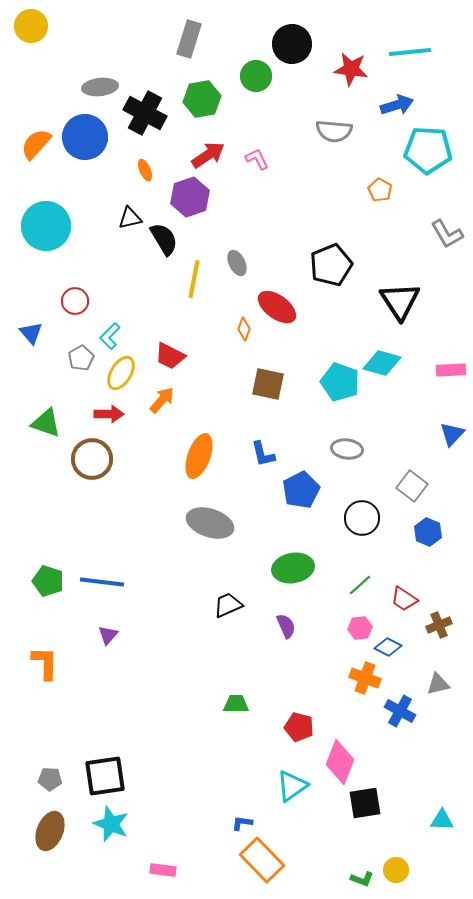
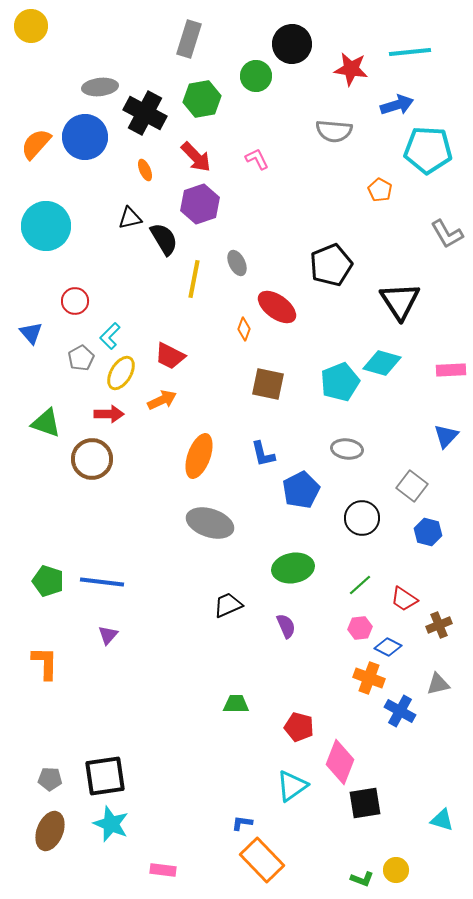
red arrow at (208, 155): moved 12 px left, 2 px down; rotated 80 degrees clockwise
purple hexagon at (190, 197): moved 10 px right, 7 px down
cyan pentagon at (340, 382): rotated 30 degrees clockwise
orange arrow at (162, 400): rotated 24 degrees clockwise
blue triangle at (452, 434): moved 6 px left, 2 px down
blue hexagon at (428, 532): rotated 8 degrees counterclockwise
orange cross at (365, 678): moved 4 px right
cyan triangle at (442, 820): rotated 15 degrees clockwise
